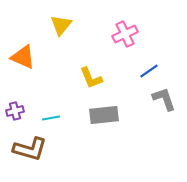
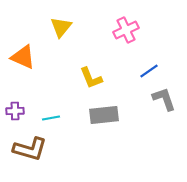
yellow triangle: moved 2 px down
pink cross: moved 1 px right, 4 px up
purple cross: rotated 12 degrees clockwise
